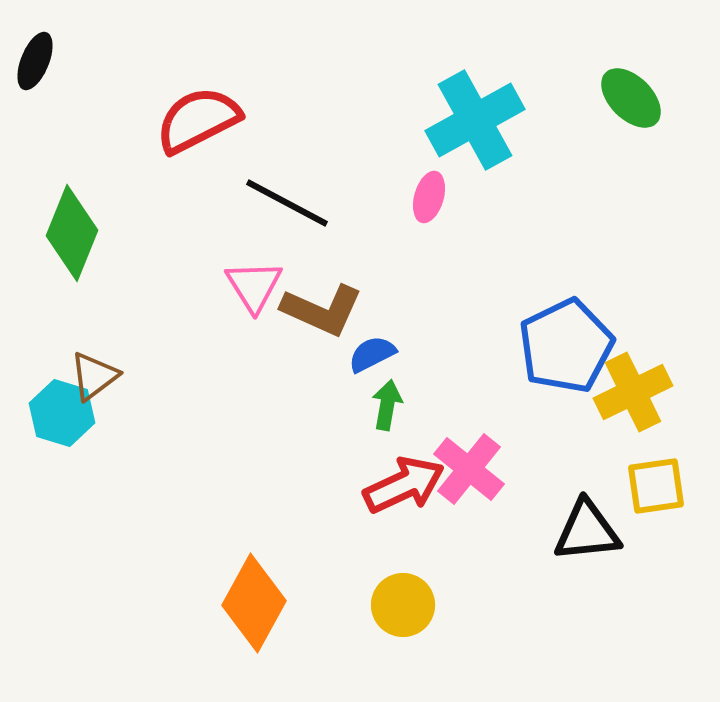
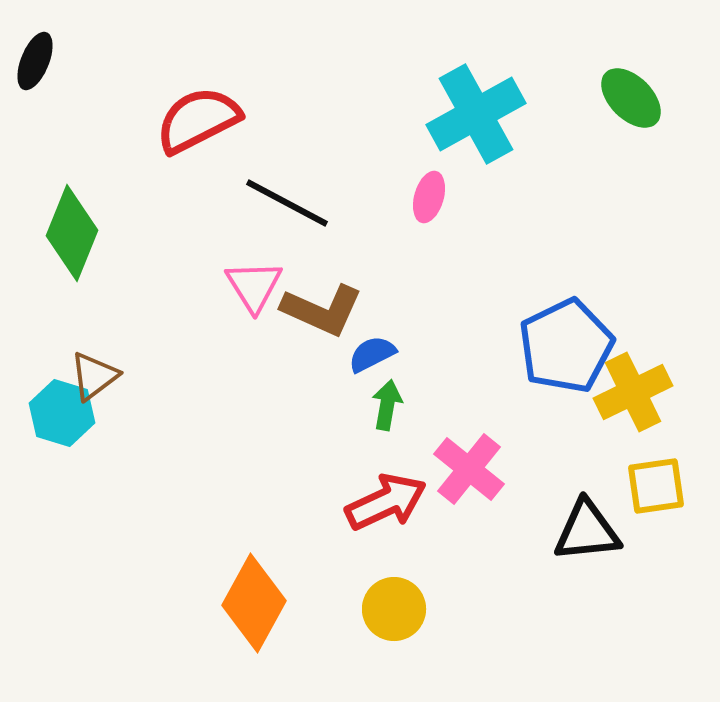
cyan cross: moved 1 px right, 6 px up
red arrow: moved 18 px left, 17 px down
yellow circle: moved 9 px left, 4 px down
